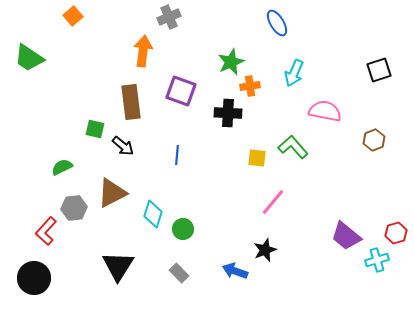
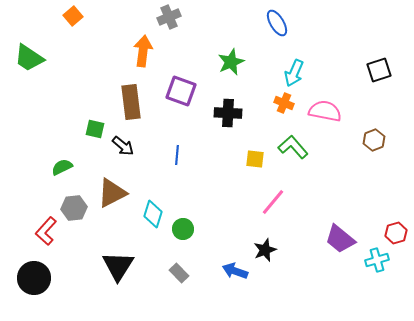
orange cross: moved 34 px right, 17 px down; rotated 30 degrees clockwise
yellow square: moved 2 px left, 1 px down
purple trapezoid: moved 6 px left, 3 px down
